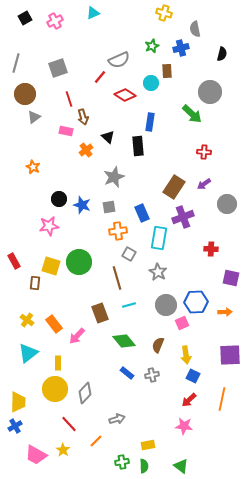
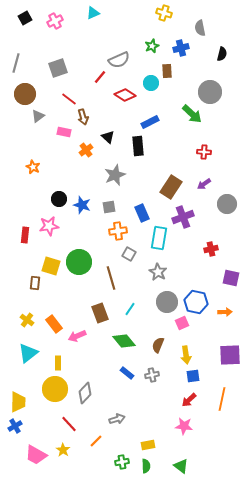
gray semicircle at (195, 29): moved 5 px right, 1 px up
red line at (69, 99): rotated 35 degrees counterclockwise
gray triangle at (34, 117): moved 4 px right, 1 px up
blue rectangle at (150, 122): rotated 54 degrees clockwise
pink rectangle at (66, 131): moved 2 px left, 1 px down
gray star at (114, 177): moved 1 px right, 2 px up
brown rectangle at (174, 187): moved 3 px left
red cross at (211, 249): rotated 16 degrees counterclockwise
red rectangle at (14, 261): moved 11 px right, 26 px up; rotated 35 degrees clockwise
brown line at (117, 278): moved 6 px left
blue hexagon at (196, 302): rotated 15 degrees clockwise
cyan line at (129, 305): moved 1 px right, 4 px down; rotated 40 degrees counterclockwise
gray circle at (166, 305): moved 1 px right, 3 px up
pink arrow at (77, 336): rotated 24 degrees clockwise
blue square at (193, 376): rotated 32 degrees counterclockwise
green semicircle at (144, 466): moved 2 px right
